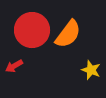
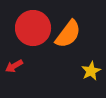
red circle: moved 1 px right, 2 px up
yellow star: moved 1 px down; rotated 24 degrees clockwise
